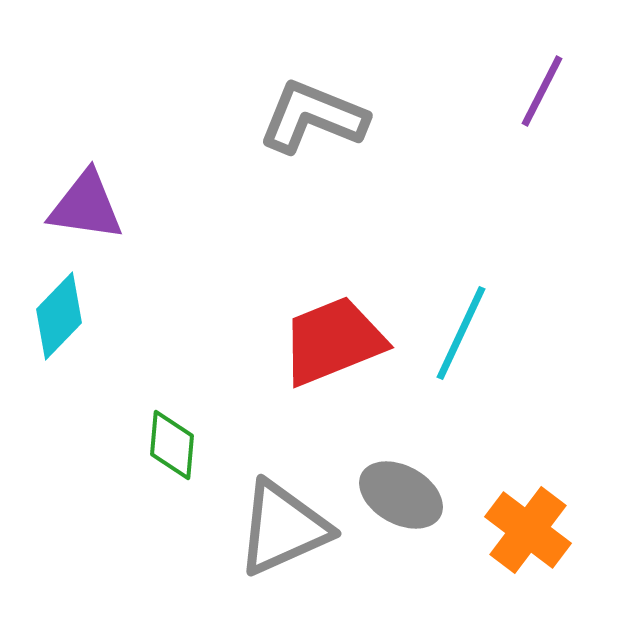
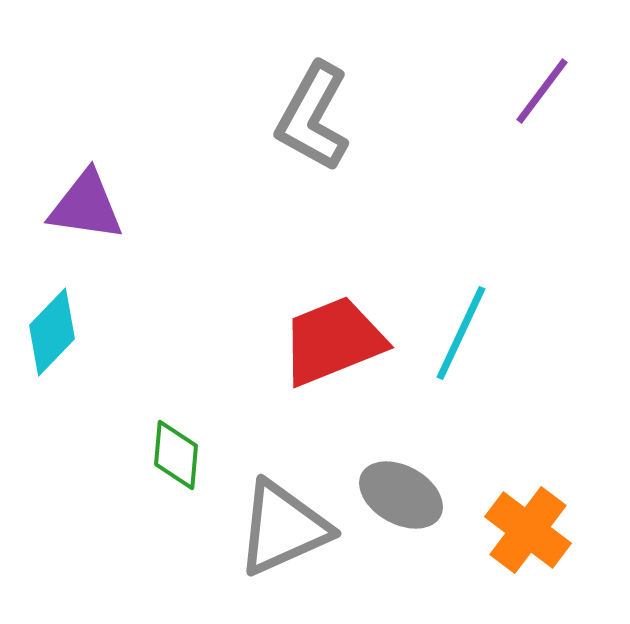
purple line: rotated 10 degrees clockwise
gray L-shape: rotated 83 degrees counterclockwise
cyan diamond: moved 7 px left, 16 px down
green diamond: moved 4 px right, 10 px down
